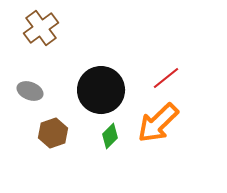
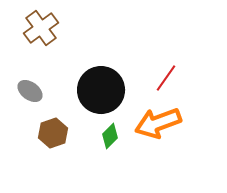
red line: rotated 16 degrees counterclockwise
gray ellipse: rotated 15 degrees clockwise
orange arrow: rotated 24 degrees clockwise
